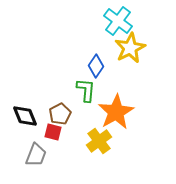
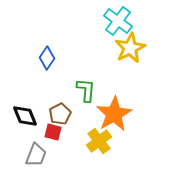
blue diamond: moved 49 px left, 8 px up
orange star: moved 2 px left, 2 px down
